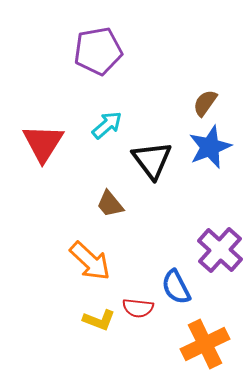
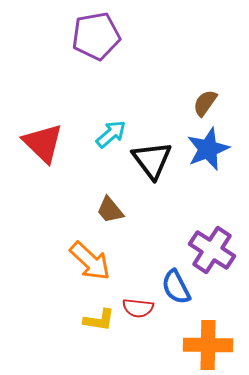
purple pentagon: moved 2 px left, 15 px up
cyan arrow: moved 4 px right, 9 px down
red triangle: rotated 18 degrees counterclockwise
blue star: moved 2 px left, 2 px down
brown trapezoid: moved 6 px down
purple cross: moved 8 px left; rotated 9 degrees counterclockwise
yellow L-shape: rotated 12 degrees counterclockwise
orange cross: moved 3 px right, 1 px down; rotated 27 degrees clockwise
